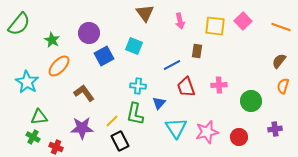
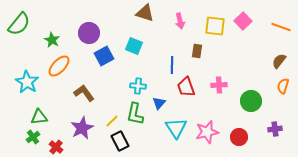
brown triangle: rotated 36 degrees counterclockwise
blue line: rotated 60 degrees counterclockwise
purple star: rotated 25 degrees counterclockwise
green cross: rotated 24 degrees clockwise
red cross: rotated 16 degrees clockwise
